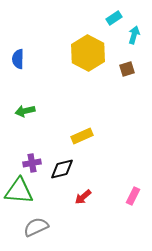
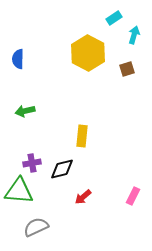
yellow rectangle: rotated 60 degrees counterclockwise
